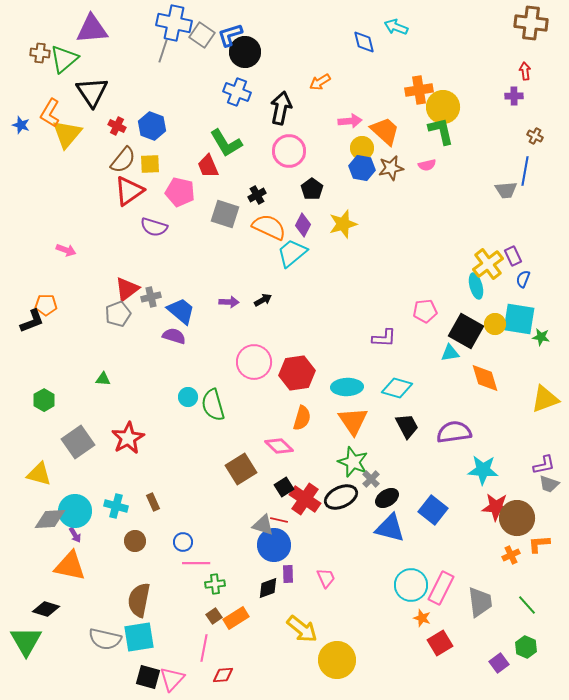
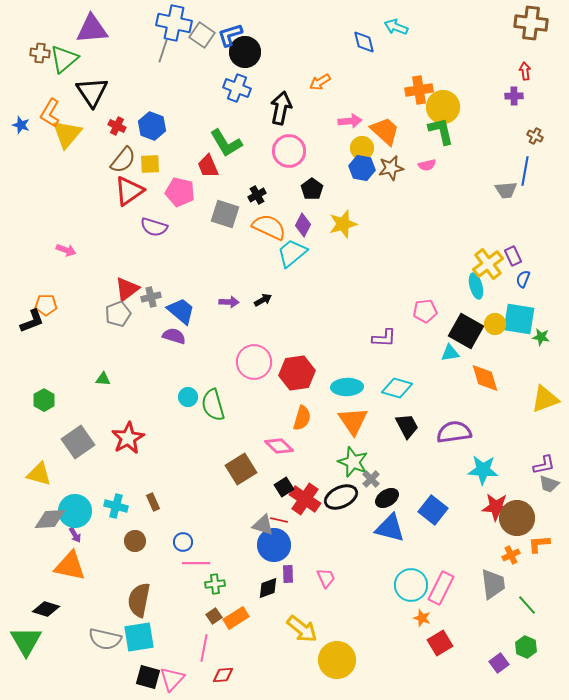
blue cross at (237, 92): moved 4 px up
gray trapezoid at (480, 602): moved 13 px right, 18 px up
